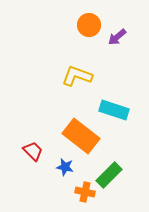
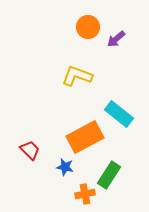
orange circle: moved 1 px left, 2 px down
purple arrow: moved 1 px left, 2 px down
cyan rectangle: moved 5 px right, 4 px down; rotated 20 degrees clockwise
orange rectangle: moved 4 px right, 1 px down; rotated 66 degrees counterclockwise
red trapezoid: moved 3 px left, 1 px up
green rectangle: rotated 12 degrees counterclockwise
orange cross: moved 2 px down; rotated 24 degrees counterclockwise
